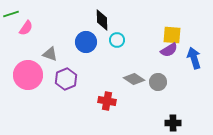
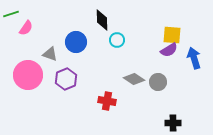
blue circle: moved 10 px left
